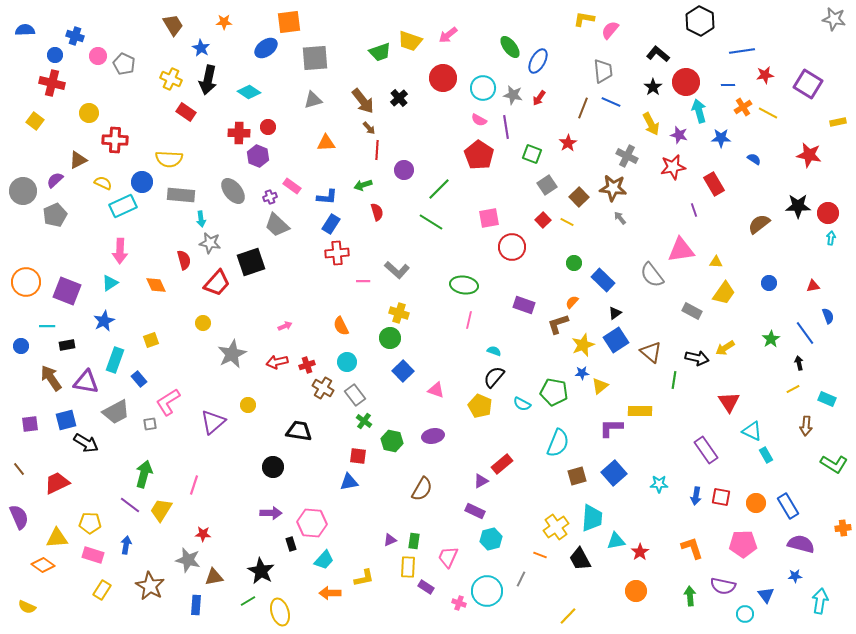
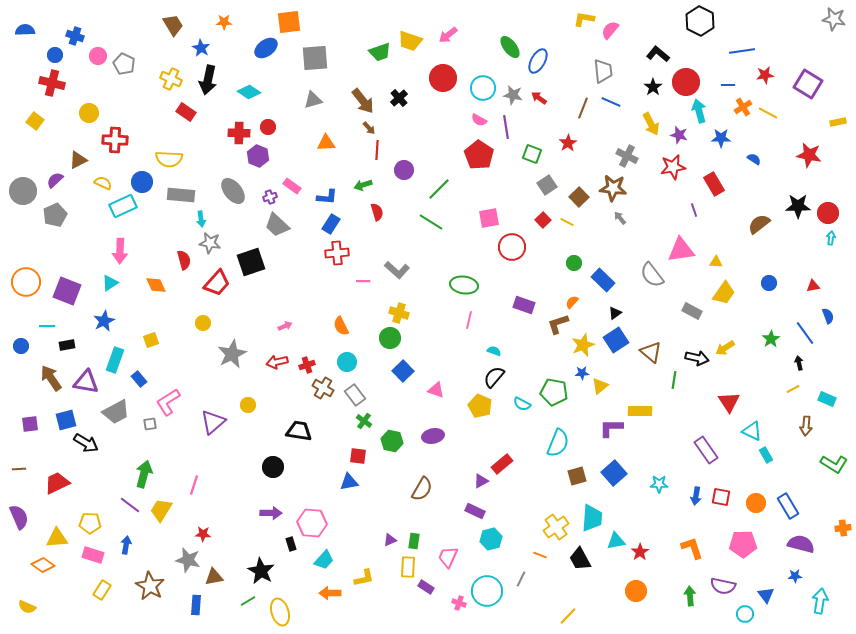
red arrow at (539, 98): rotated 91 degrees clockwise
brown line at (19, 469): rotated 56 degrees counterclockwise
